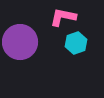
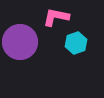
pink L-shape: moved 7 px left
